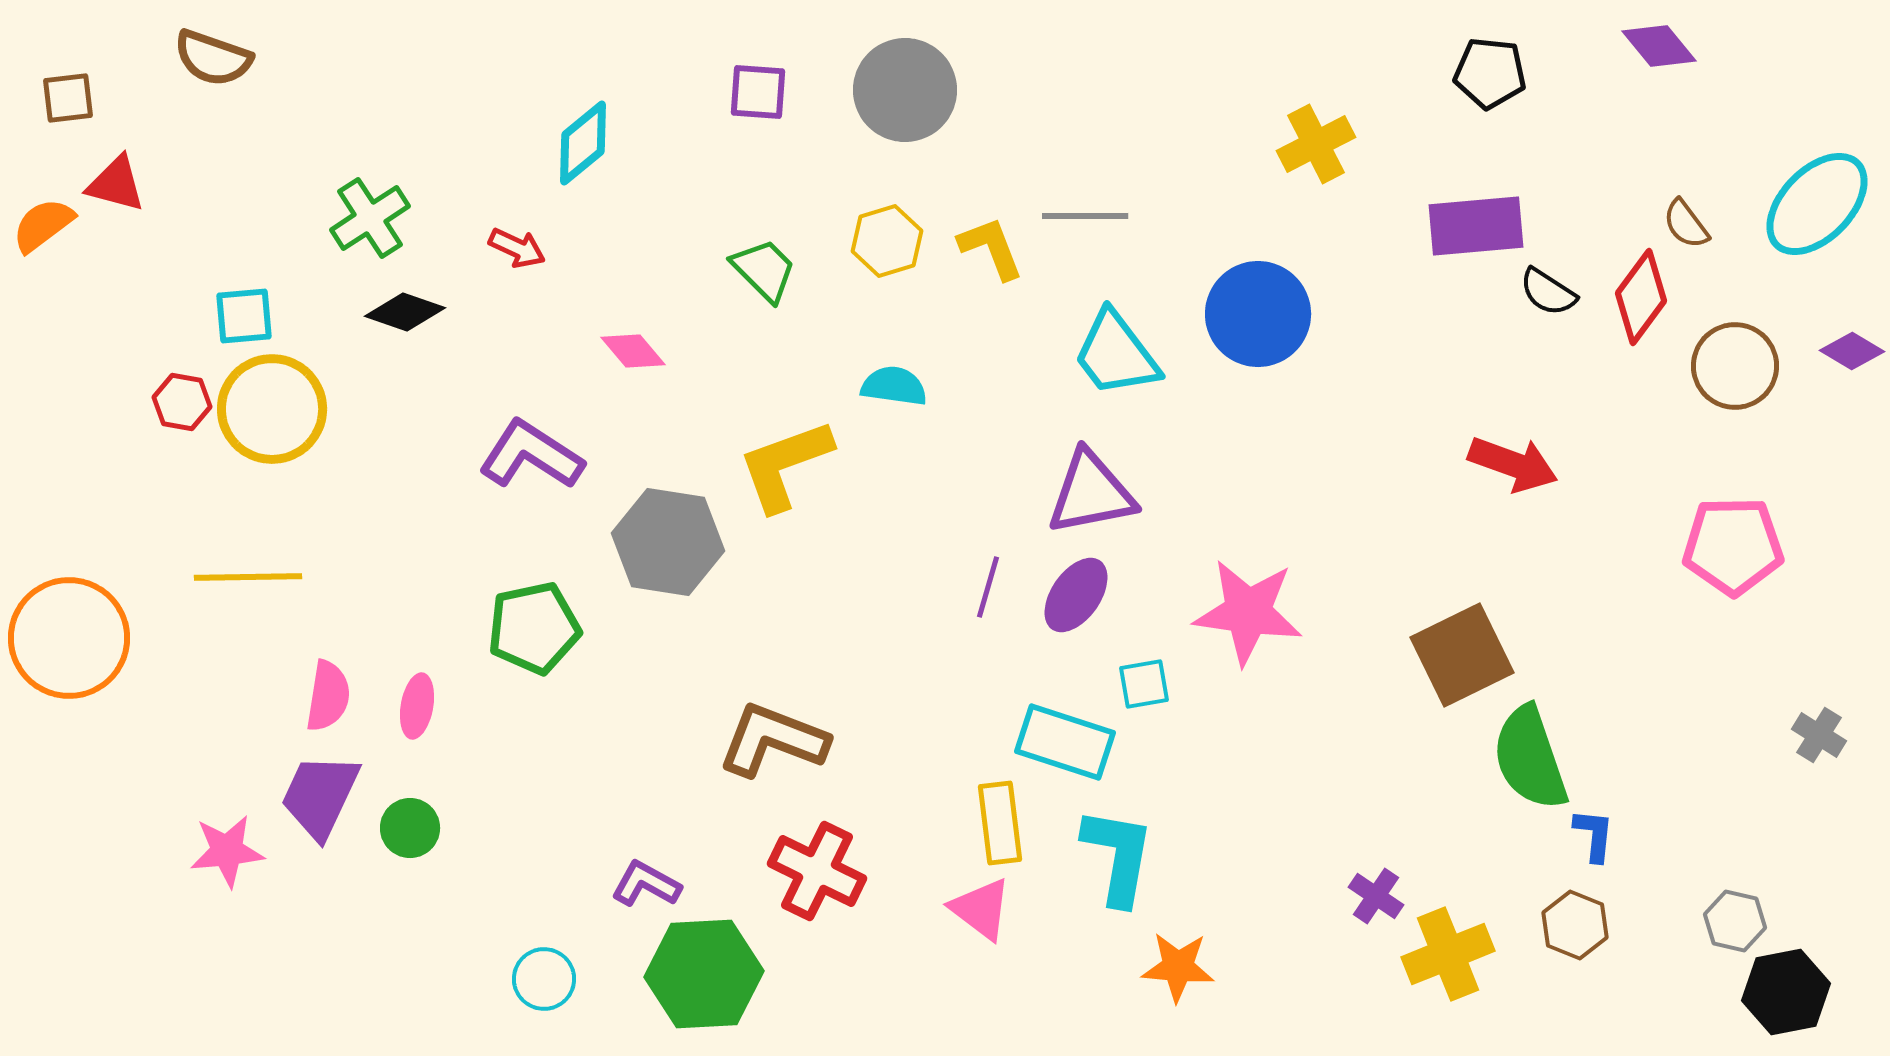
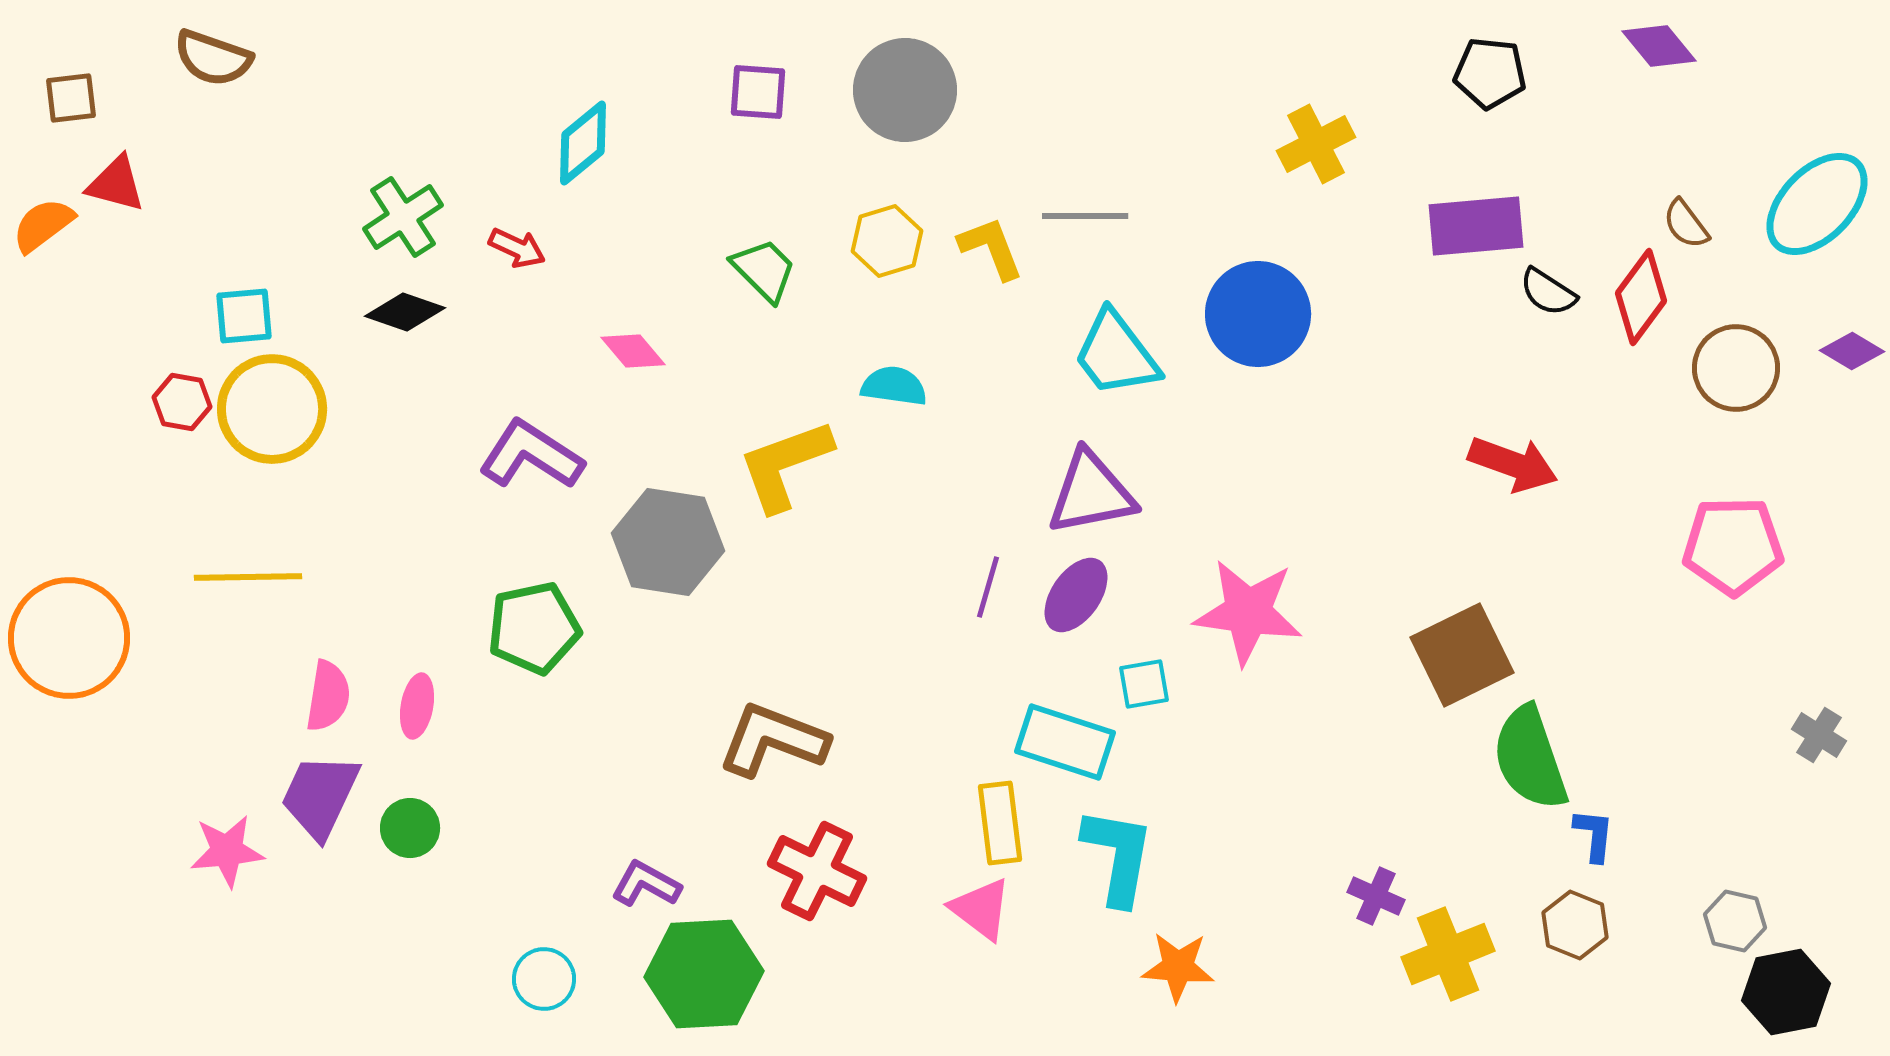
brown square at (68, 98): moved 3 px right
green cross at (370, 218): moved 33 px right, 1 px up
brown circle at (1735, 366): moved 1 px right, 2 px down
purple cross at (1376, 896): rotated 10 degrees counterclockwise
